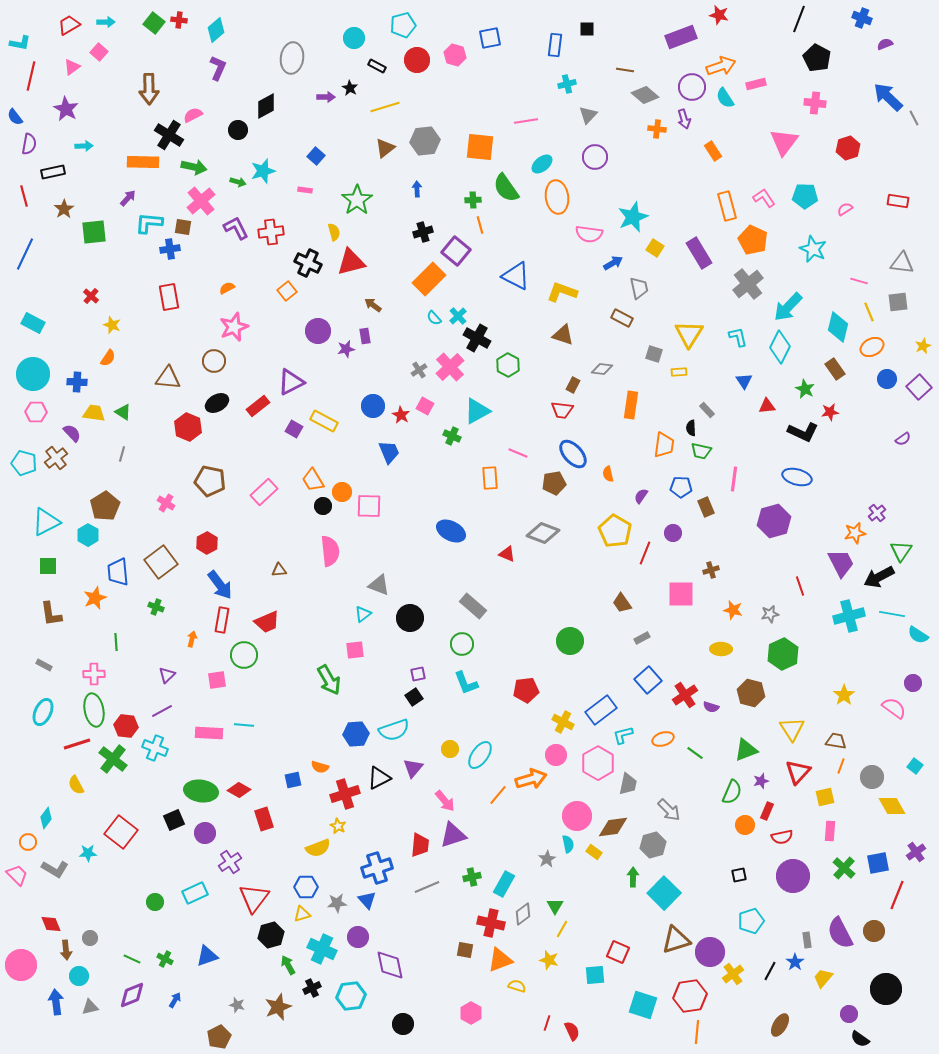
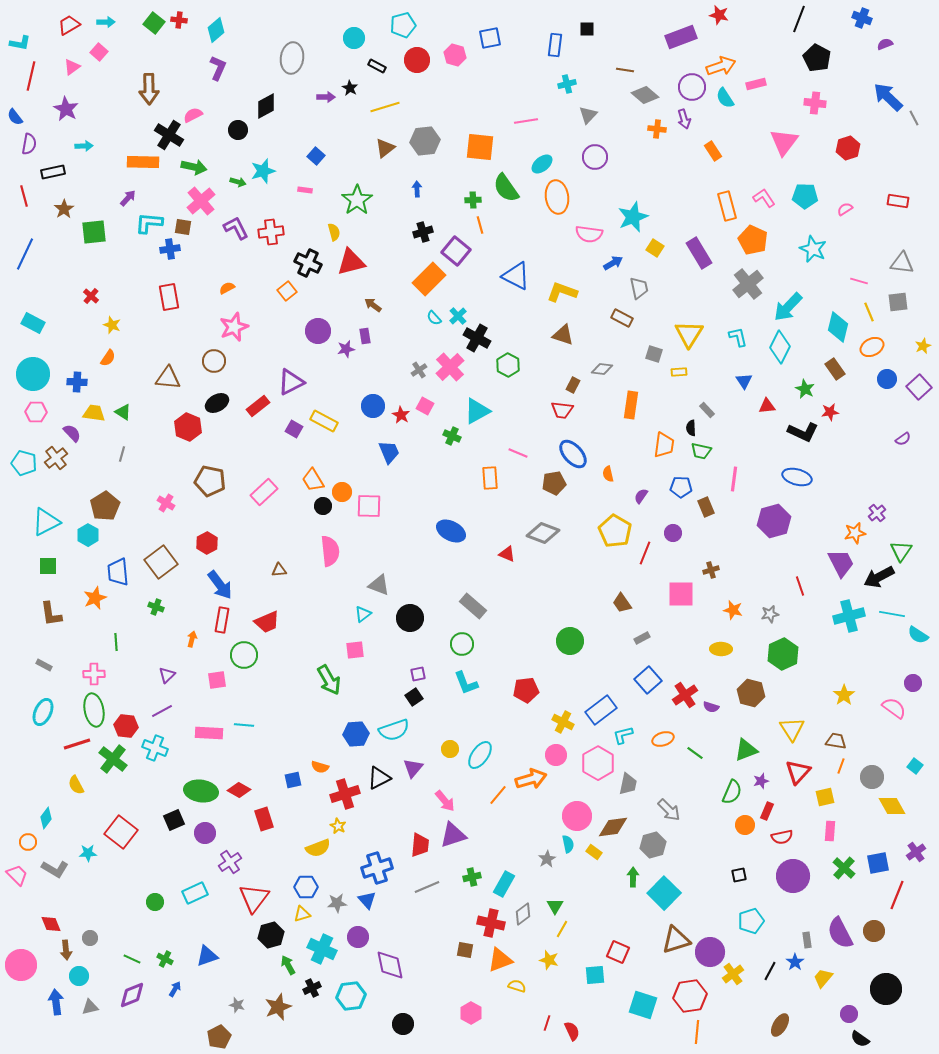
blue arrow at (175, 1000): moved 11 px up
